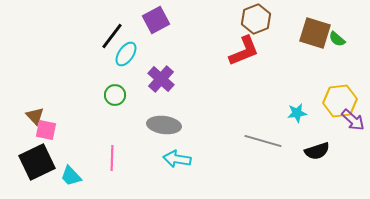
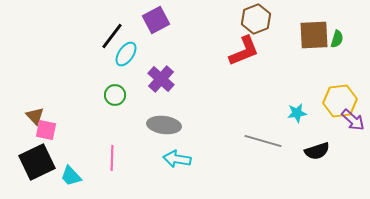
brown square: moved 1 px left, 2 px down; rotated 20 degrees counterclockwise
green semicircle: rotated 114 degrees counterclockwise
